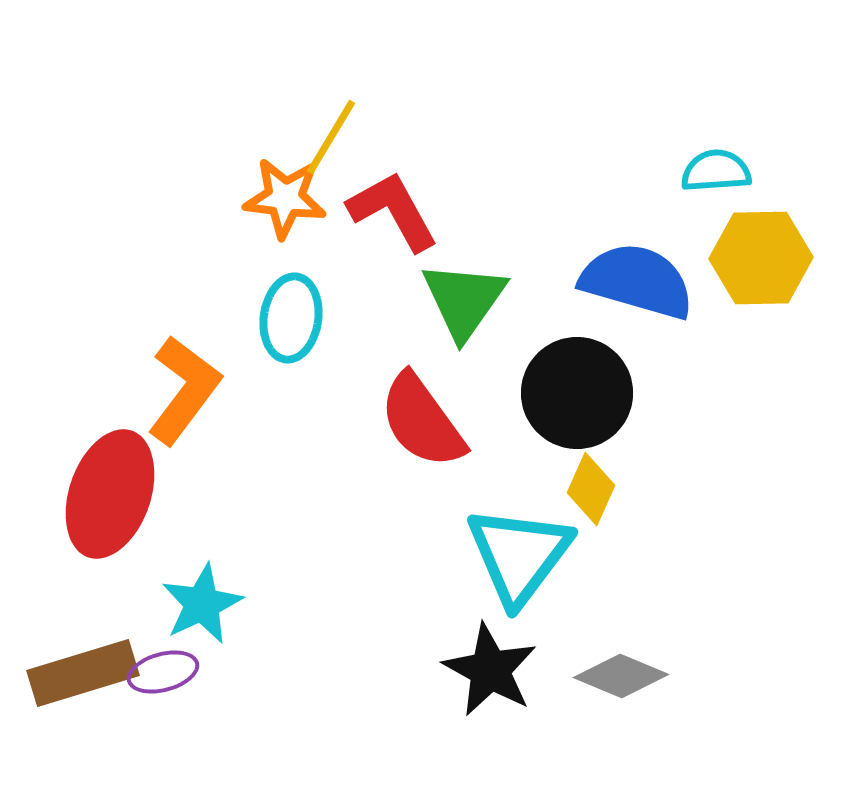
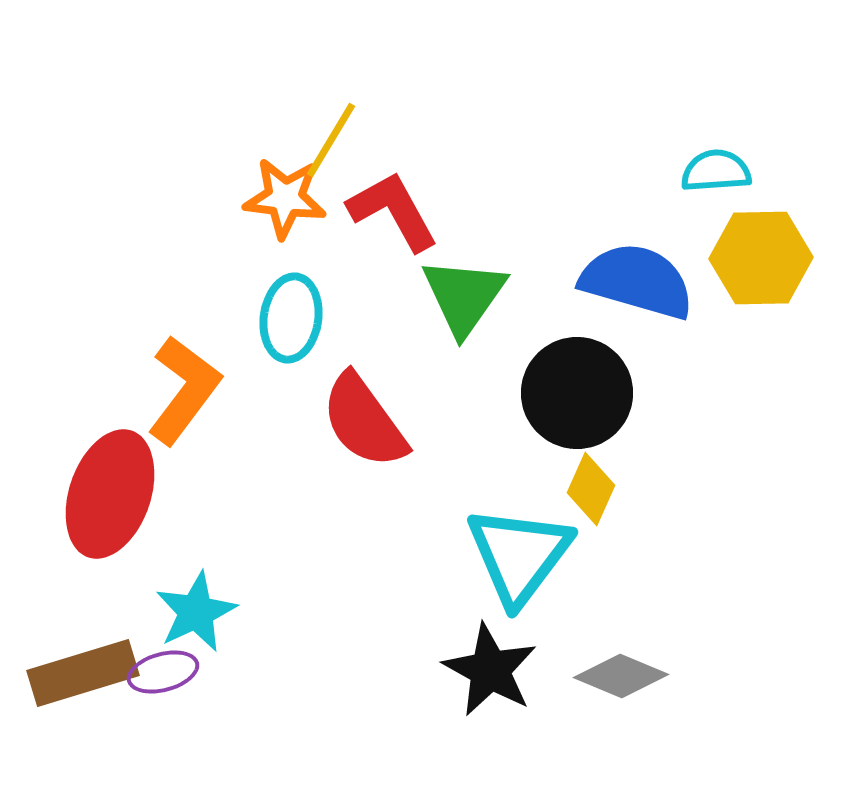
yellow line: moved 3 px down
green triangle: moved 4 px up
red semicircle: moved 58 px left
cyan star: moved 6 px left, 8 px down
